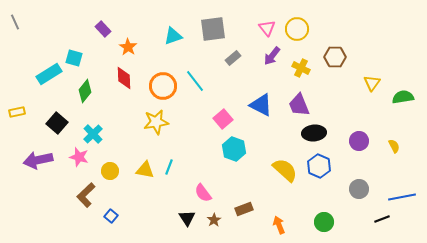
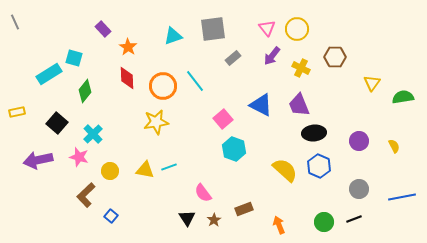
red diamond at (124, 78): moved 3 px right
cyan line at (169, 167): rotated 49 degrees clockwise
black line at (382, 219): moved 28 px left
